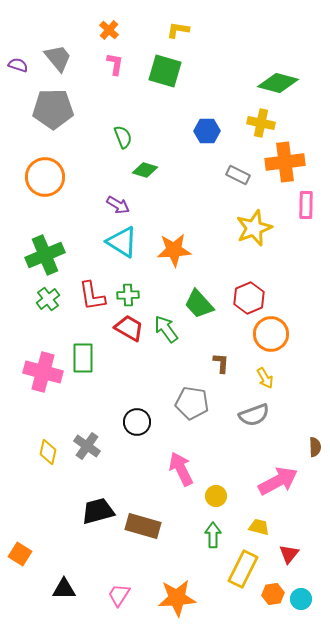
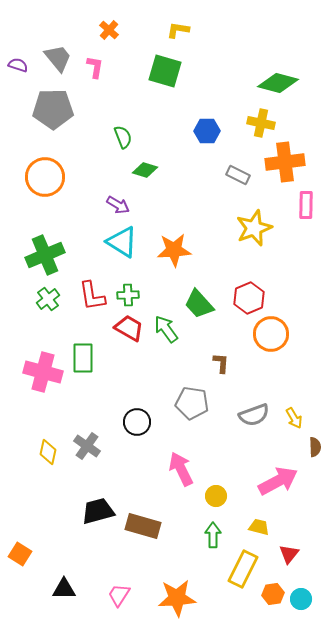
pink L-shape at (115, 64): moved 20 px left, 3 px down
yellow arrow at (265, 378): moved 29 px right, 40 px down
